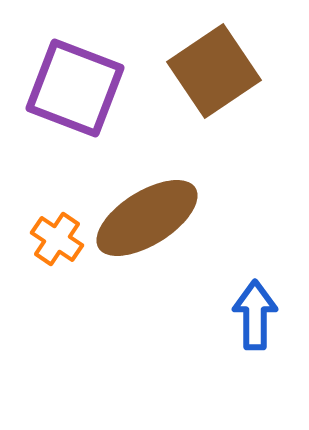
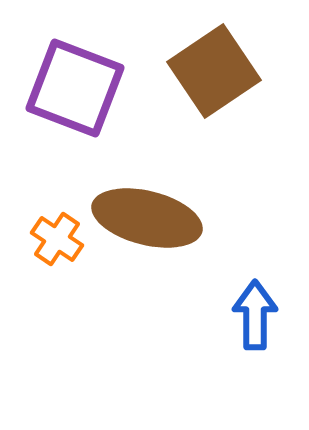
brown ellipse: rotated 46 degrees clockwise
